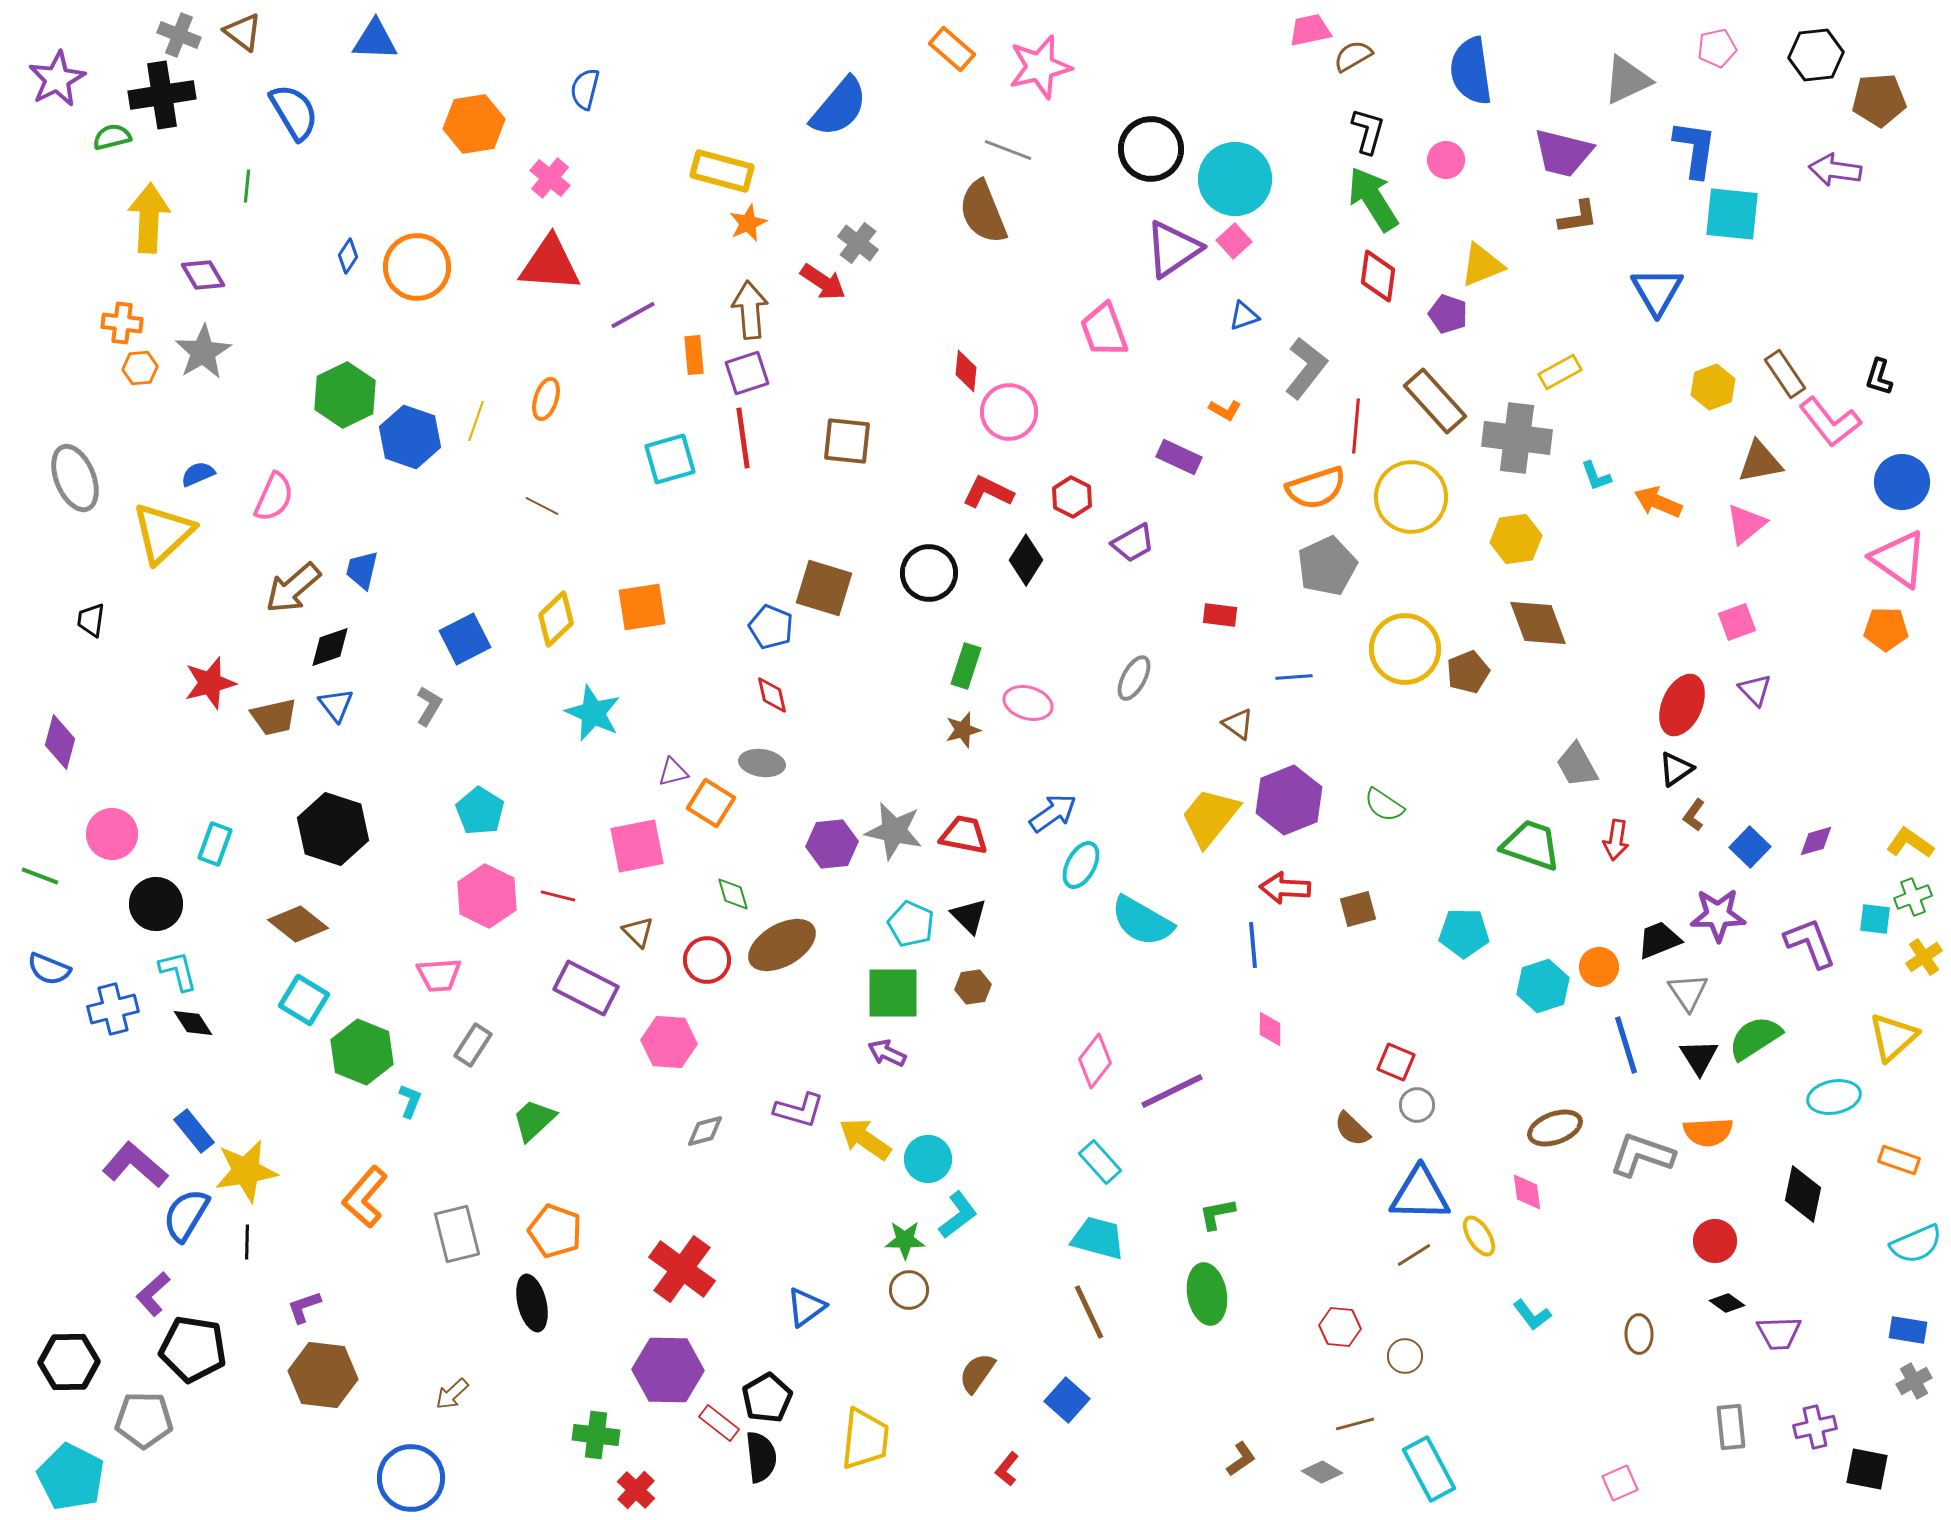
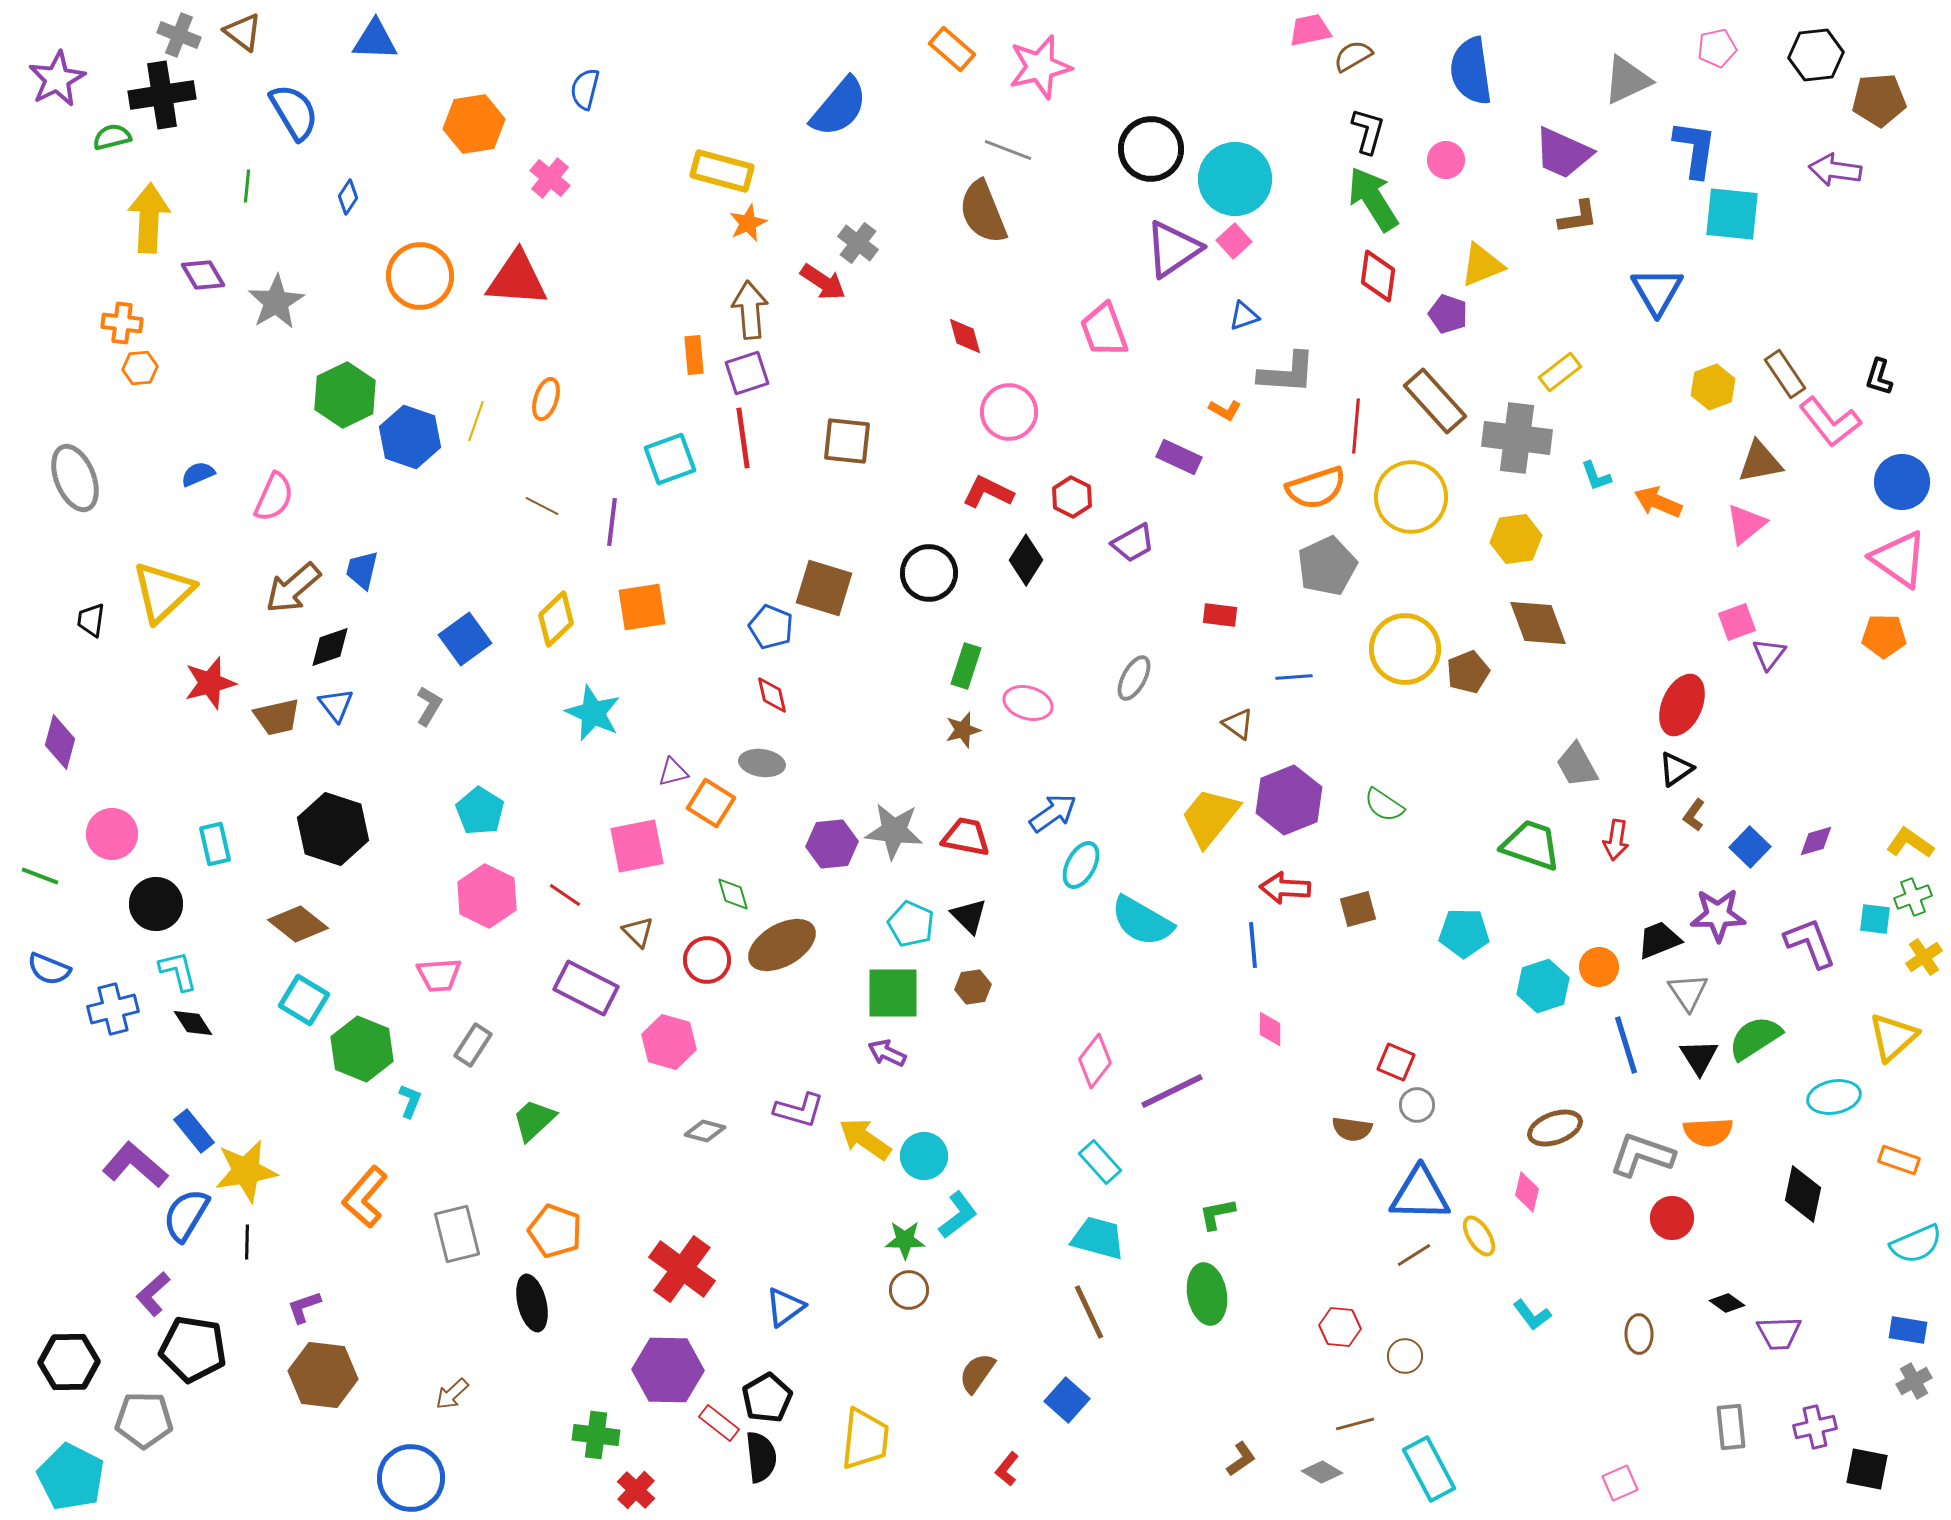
purple trapezoid at (1563, 153): rotated 10 degrees clockwise
blue diamond at (348, 256): moved 59 px up
red triangle at (550, 264): moved 33 px left, 15 px down
orange circle at (417, 267): moved 3 px right, 9 px down
purple line at (633, 315): moved 21 px left, 207 px down; rotated 54 degrees counterclockwise
gray star at (203, 352): moved 73 px right, 50 px up
gray L-shape at (1306, 368): moved 19 px left, 5 px down; rotated 56 degrees clockwise
red diamond at (966, 371): moved 1 px left, 35 px up; rotated 21 degrees counterclockwise
yellow rectangle at (1560, 372): rotated 9 degrees counterclockwise
cyan square at (670, 459): rotated 4 degrees counterclockwise
yellow triangle at (163, 533): moved 59 px down
orange pentagon at (1886, 629): moved 2 px left, 7 px down
blue square at (465, 639): rotated 9 degrees counterclockwise
purple triangle at (1755, 690): moved 14 px right, 36 px up; rotated 21 degrees clockwise
brown trapezoid at (274, 717): moved 3 px right
gray star at (894, 831): rotated 6 degrees counterclockwise
red trapezoid at (964, 835): moved 2 px right, 2 px down
cyan rectangle at (215, 844): rotated 33 degrees counterclockwise
red line at (558, 896): moved 7 px right, 1 px up; rotated 20 degrees clockwise
pink hexagon at (669, 1042): rotated 12 degrees clockwise
green hexagon at (362, 1052): moved 3 px up
brown semicircle at (1352, 1129): rotated 36 degrees counterclockwise
gray diamond at (705, 1131): rotated 30 degrees clockwise
cyan circle at (928, 1159): moved 4 px left, 3 px up
pink diamond at (1527, 1192): rotated 21 degrees clockwise
red circle at (1715, 1241): moved 43 px left, 23 px up
blue triangle at (806, 1307): moved 21 px left
